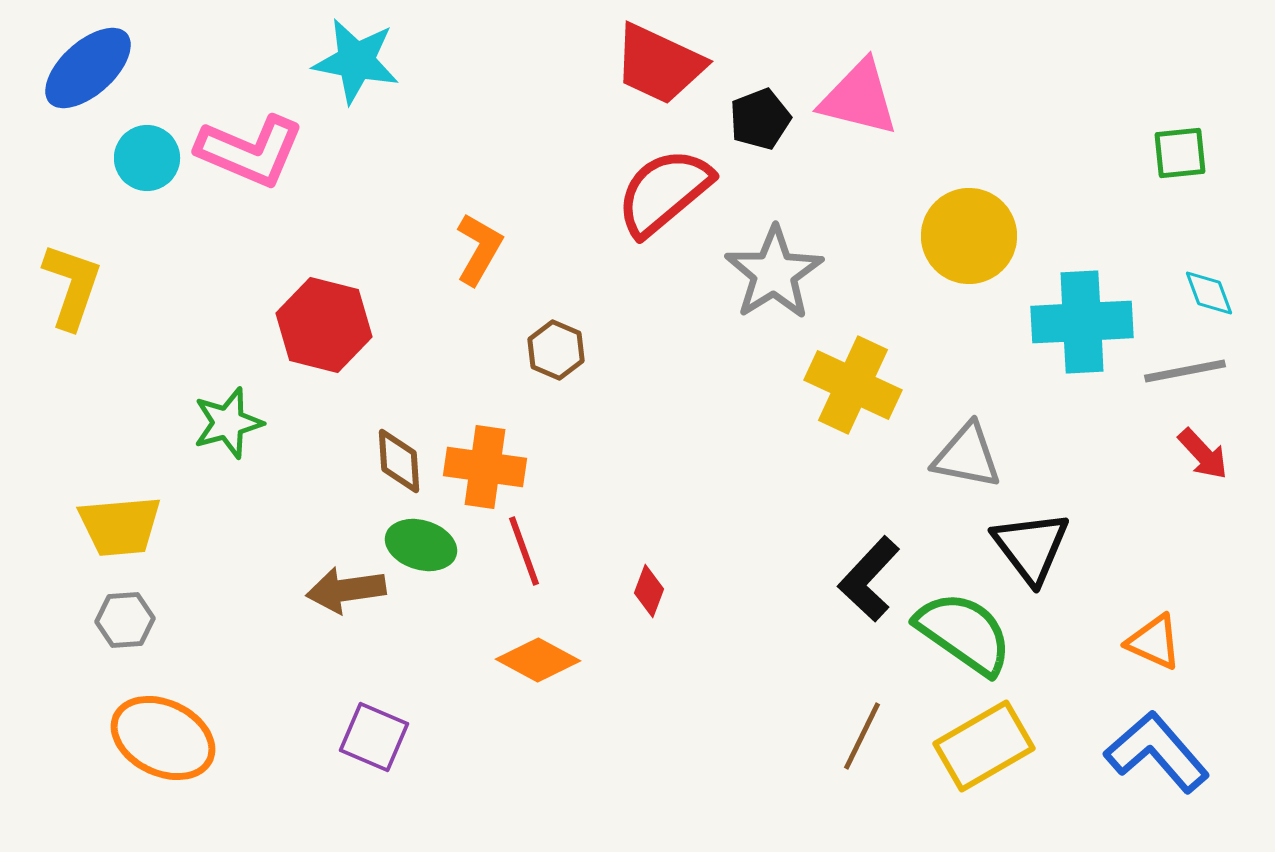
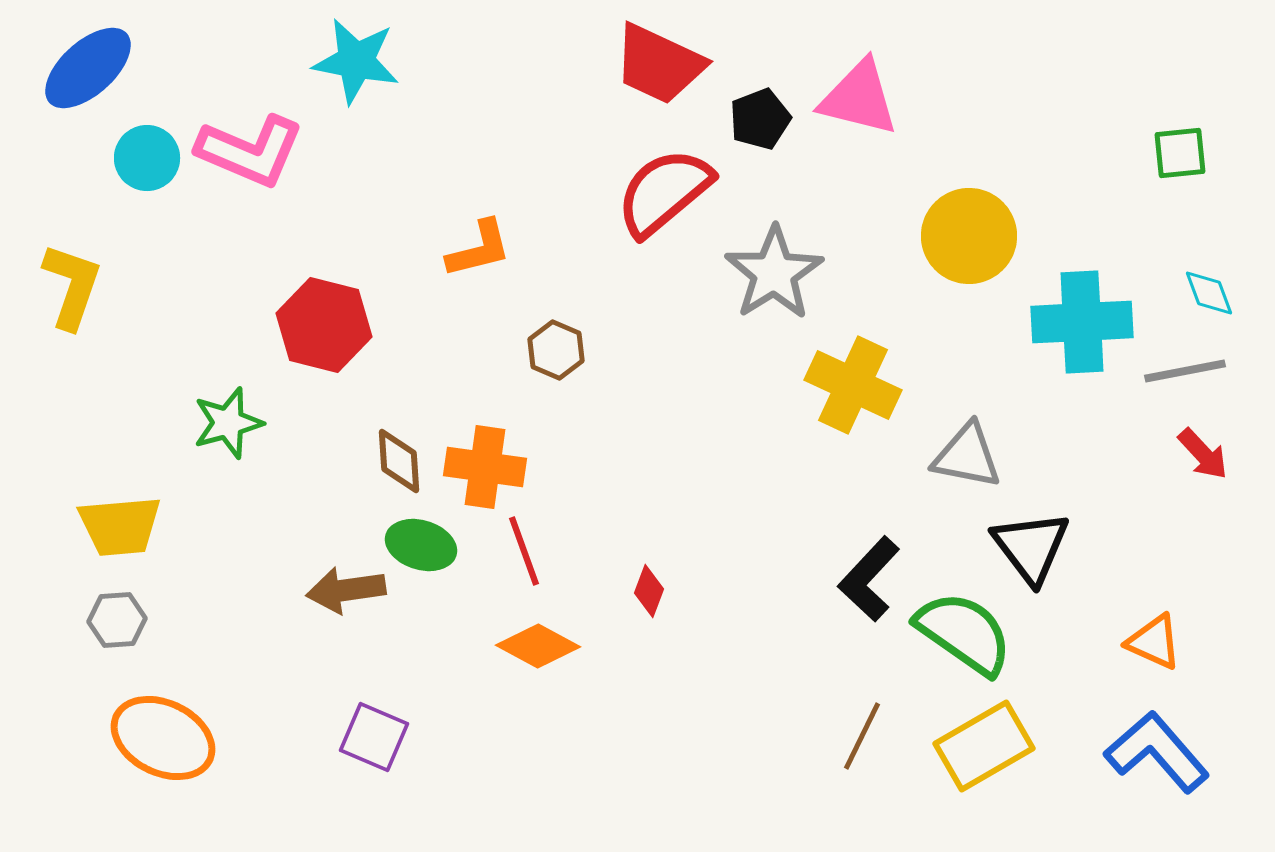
orange L-shape: rotated 46 degrees clockwise
gray hexagon: moved 8 px left
orange diamond: moved 14 px up
